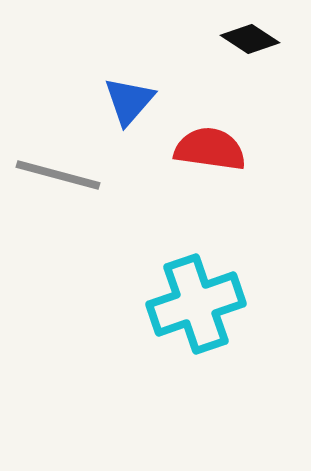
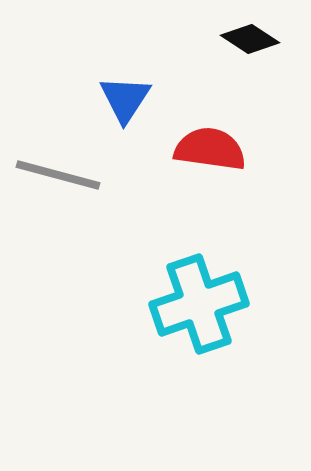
blue triangle: moved 4 px left, 2 px up; rotated 8 degrees counterclockwise
cyan cross: moved 3 px right
